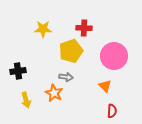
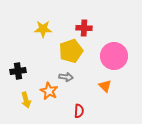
orange star: moved 5 px left, 2 px up
red semicircle: moved 33 px left
